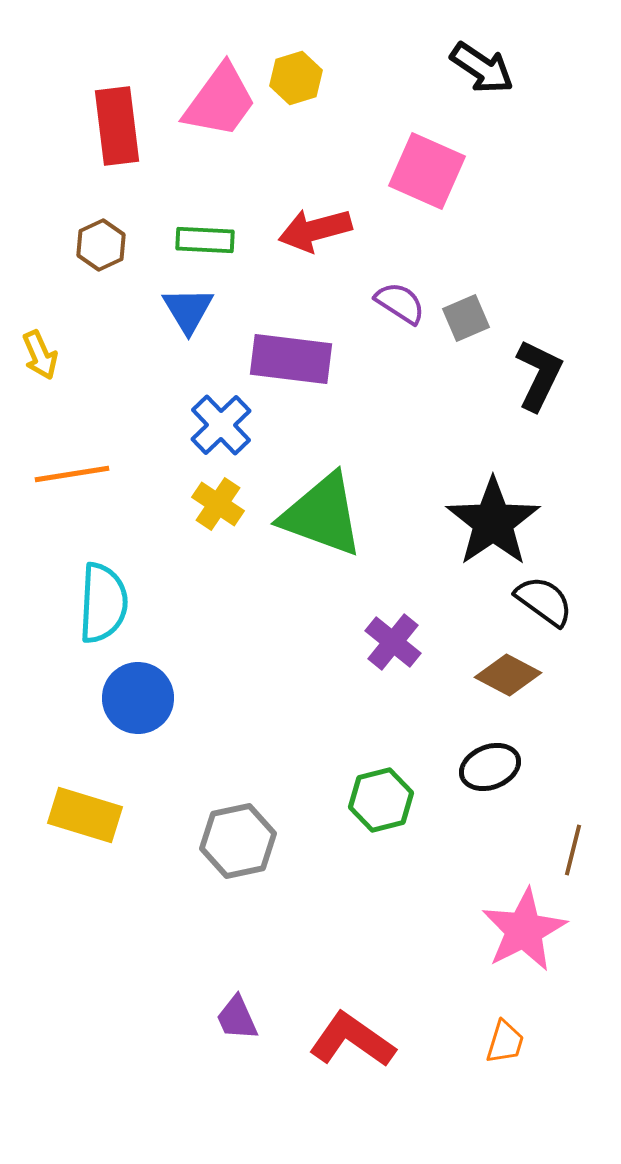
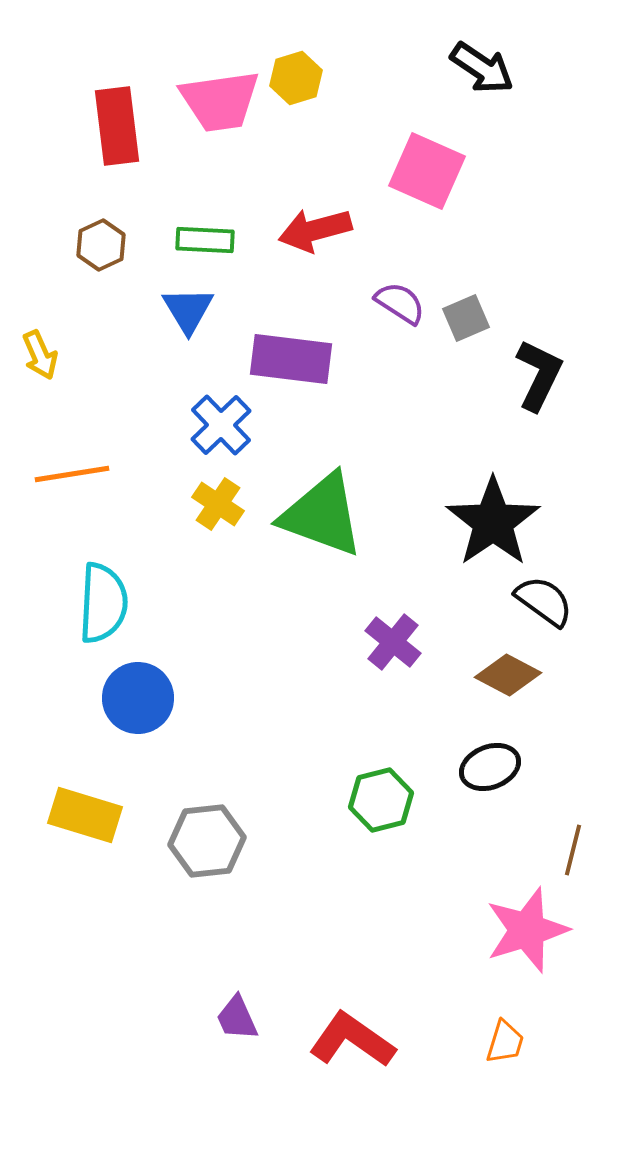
pink trapezoid: rotated 46 degrees clockwise
gray hexagon: moved 31 px left; rotated 6 degrees clockwise
pink star: moved 3 px right; rotated 10 degrees clockwise
